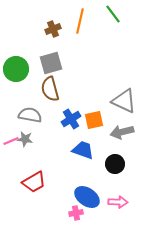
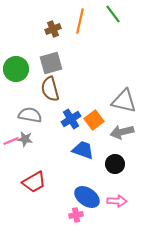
gray triangle: rotated 12 degrees counterclockwise
orange square: rotated 24 degrees counterclockwise
pink arrow: moved 1 px left, 1 px up
pink cross: moved 2 px down
